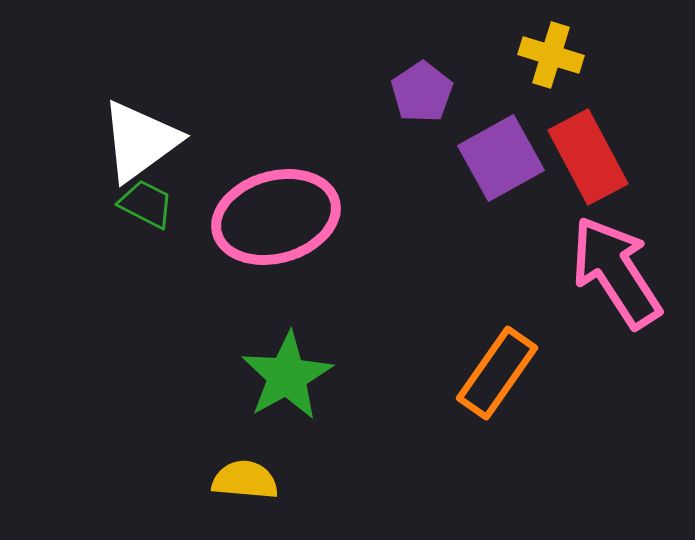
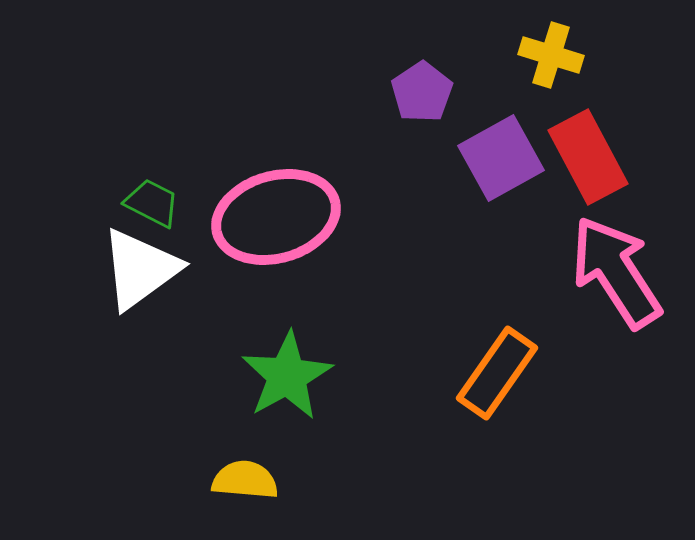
white triangle: moved 128 px down
green trapezoid: moved 6 px right, 1 px up
